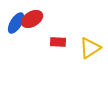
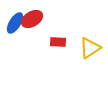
blue ellipse: moved 1 px left
